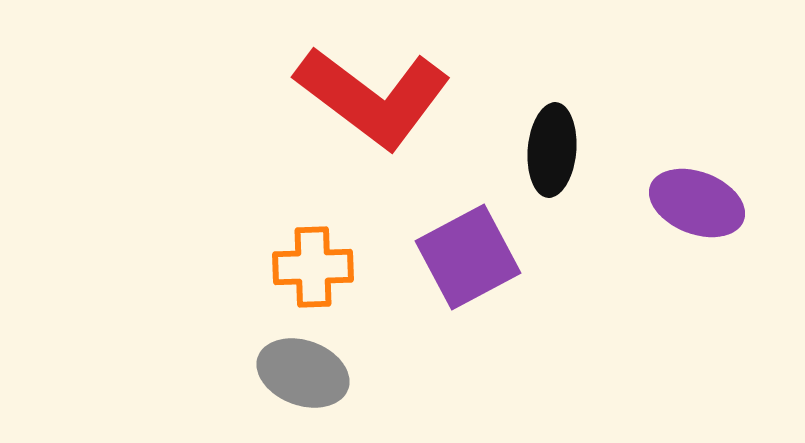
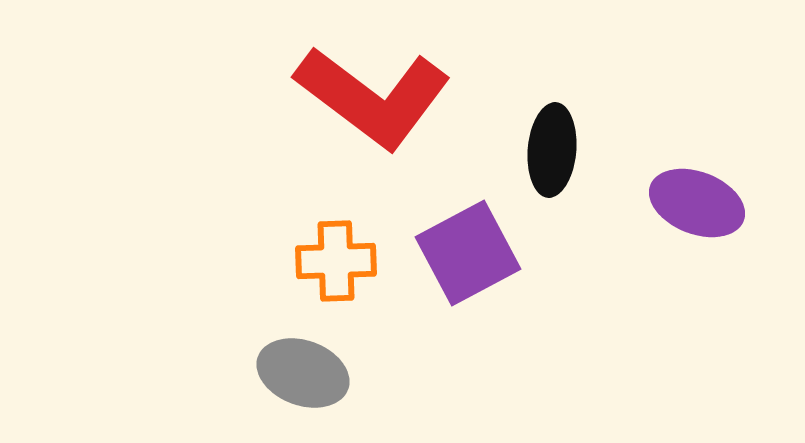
purple square: moved 4 px up
orange cross: moved 23 px right, 6 px up
